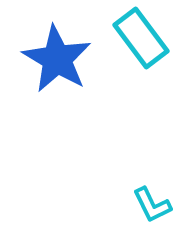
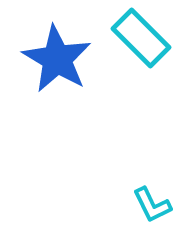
cyan rectangle: rotated 8 degrees counterclockwise
